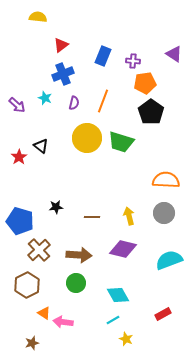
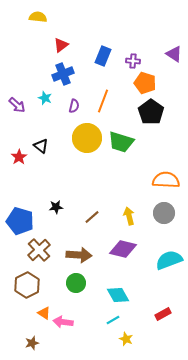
orange pentagon: rotated 25 degrees clockwise
purple semicircle: moved 3 px down
brown line: rotated 42 degrees counterclockwise
